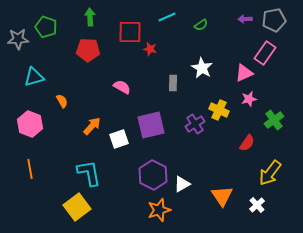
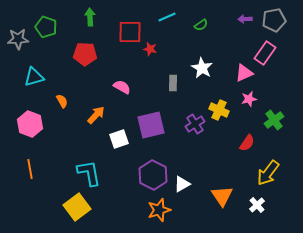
red pentagon: moved 3 px left, 4 px down
orange arrow: moved 4 px right, 11 px up
yellow arrow: moved 2 px left
